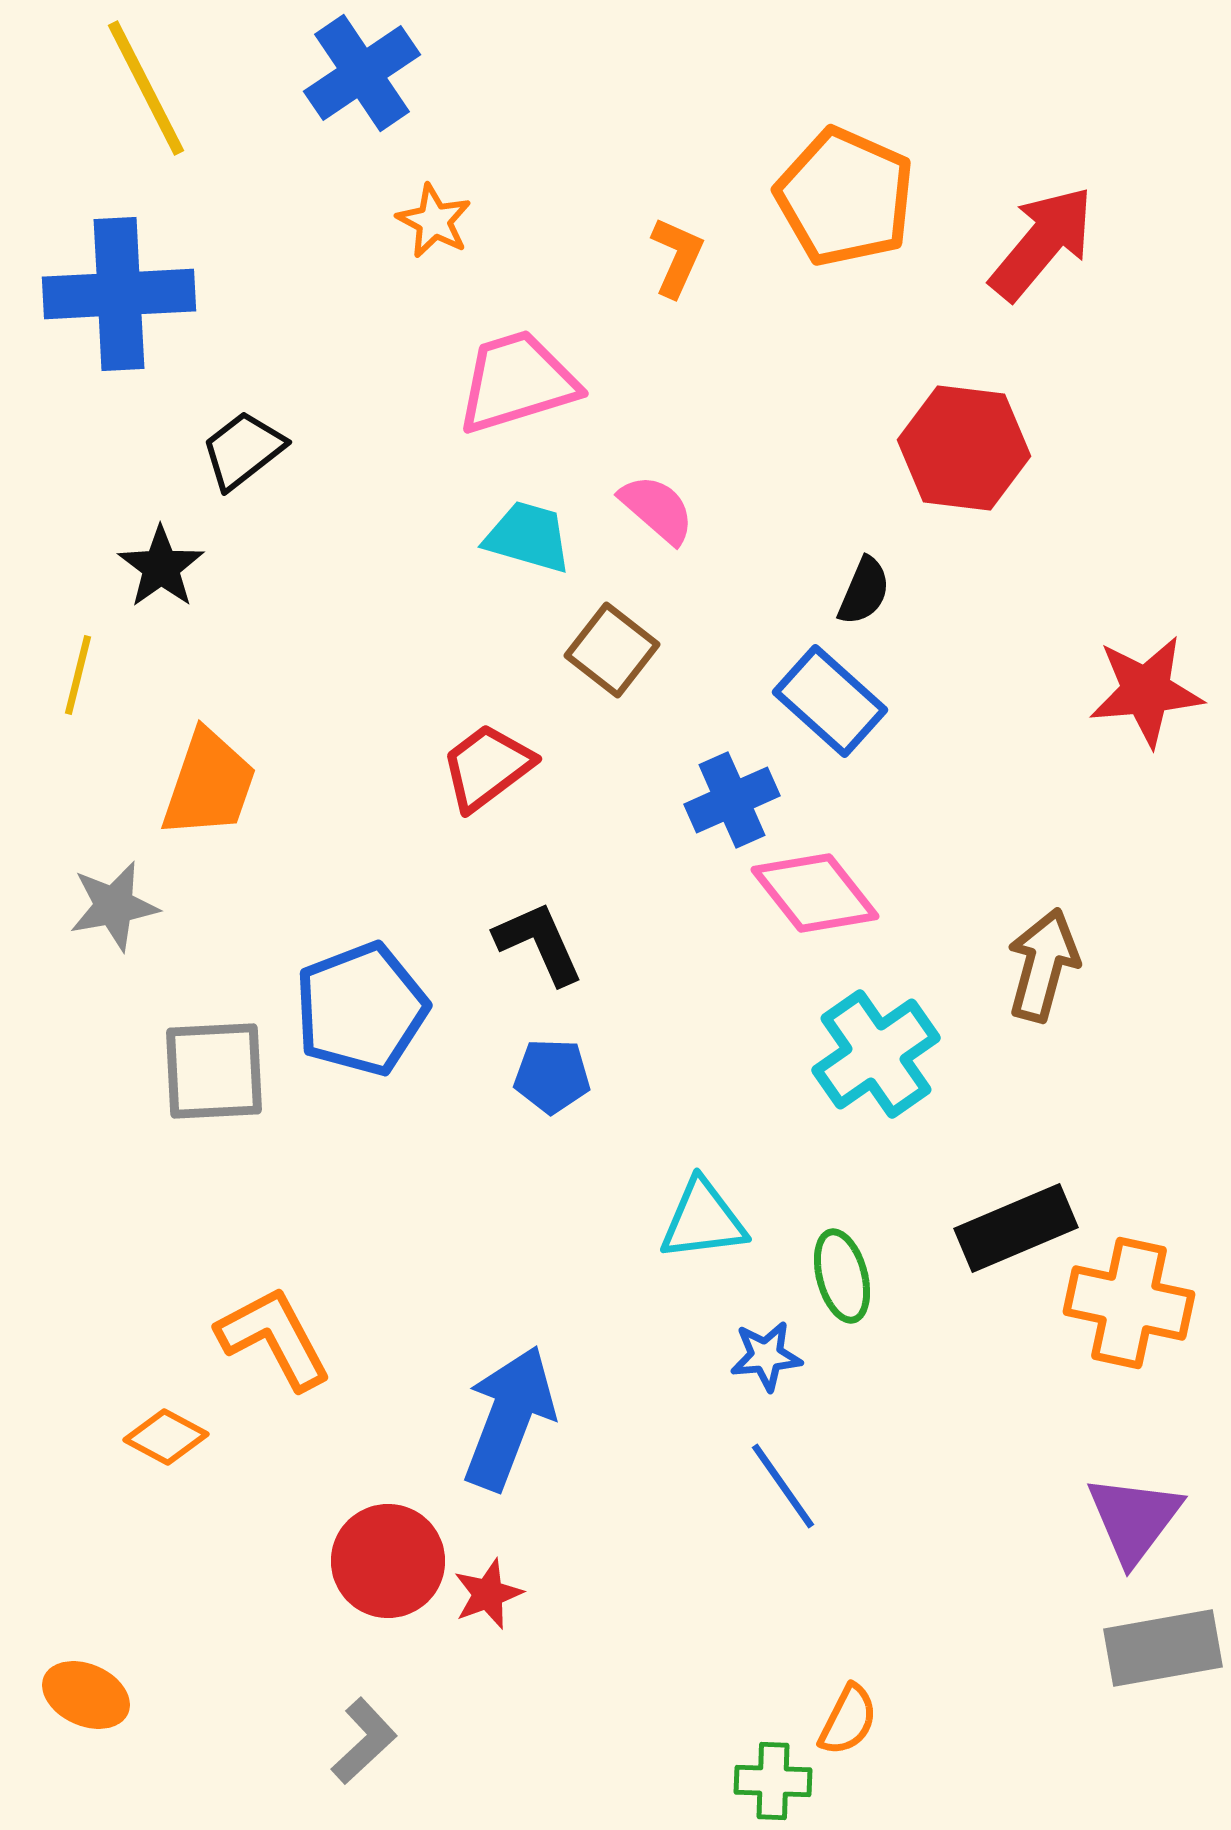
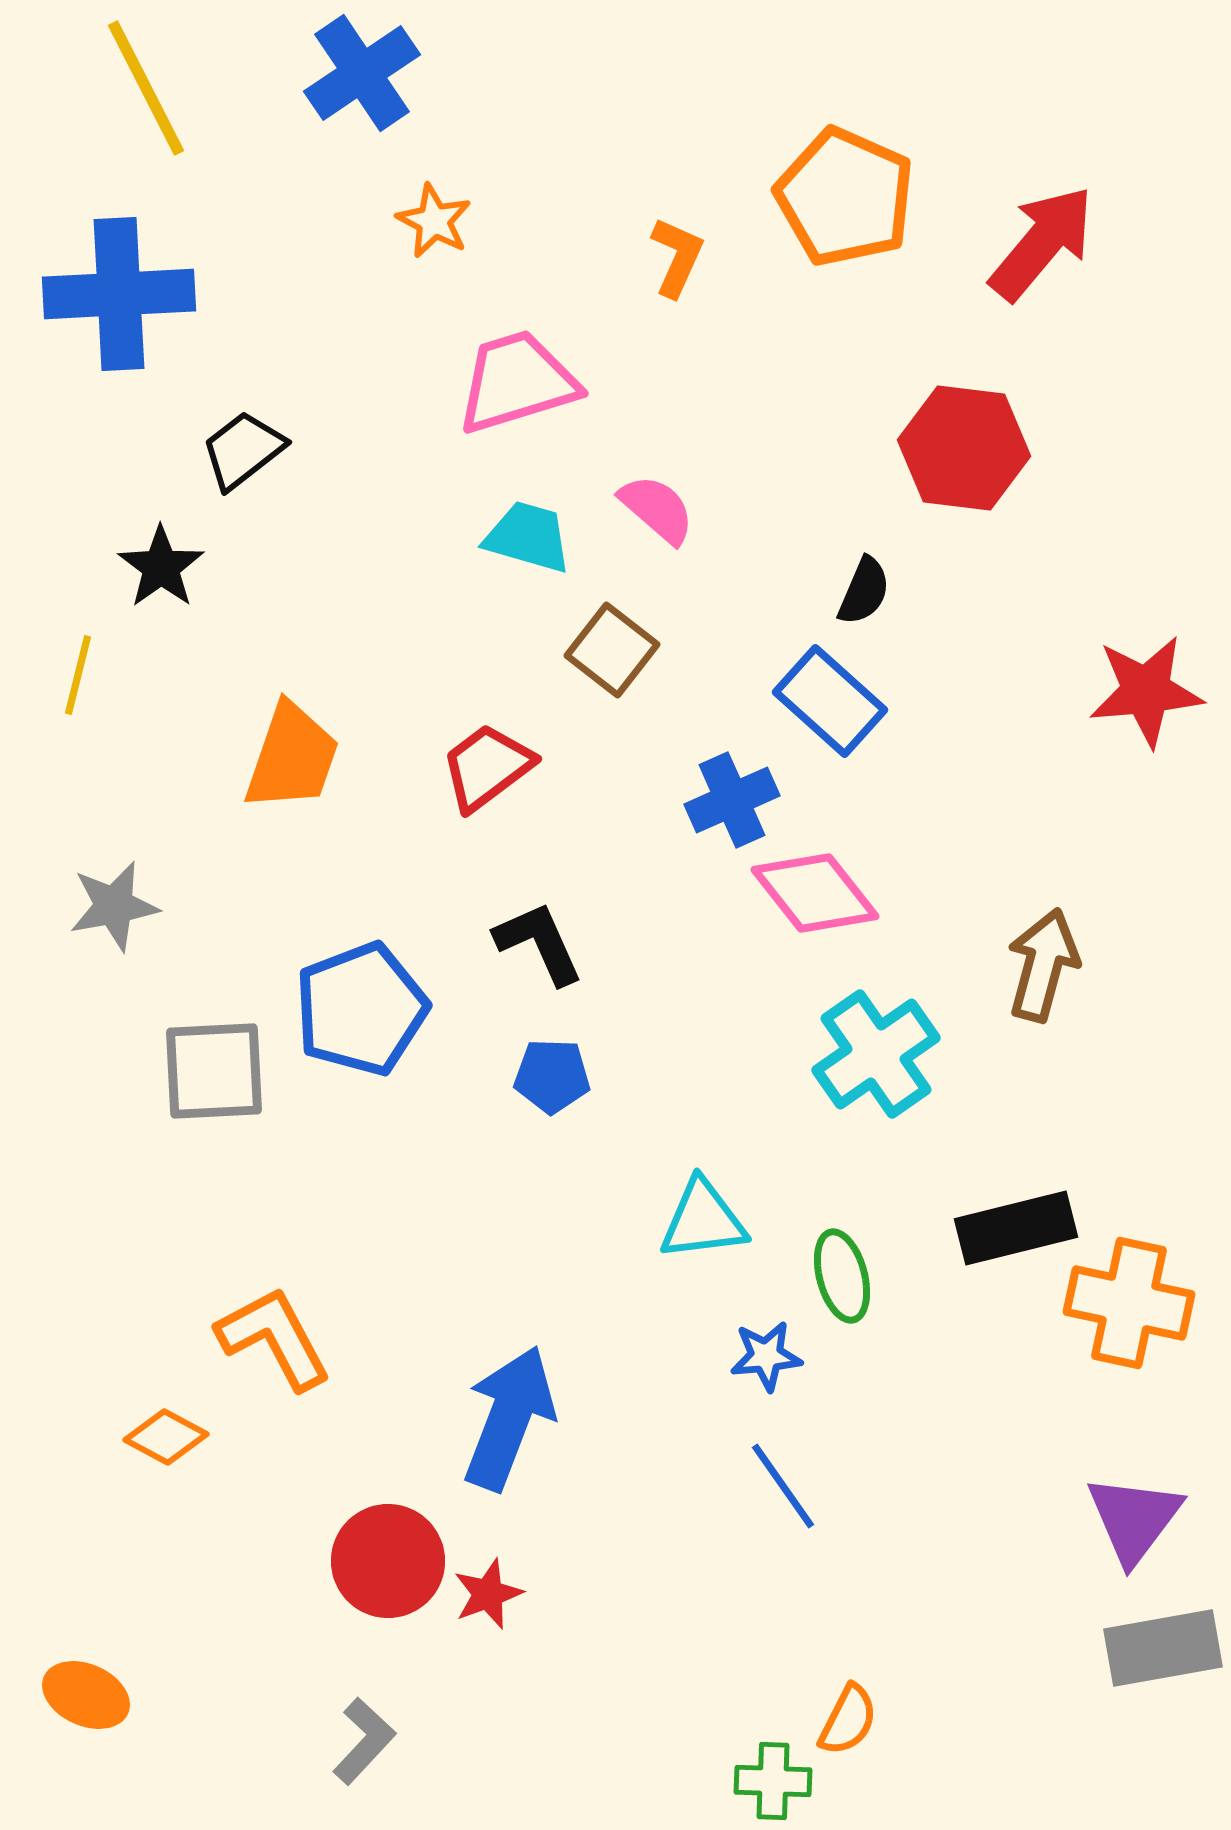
orange trapezoid at (209, 784): moved 83 px right, 27 px up
black rectangle at (1016, 1228): rotated 9 degrees clockwise
gray L-shape at (364, 1741): rotated 4 degrees counterclockwise
